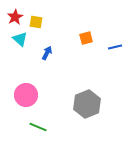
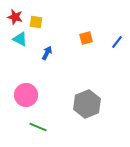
red star: rotated 28 degrees counterclockwise
cyan triangle: rotated 14 degrees counterclockwise
blue line: moved 2 px right, 5 px up; rotated 40 degrees counterclockwise
